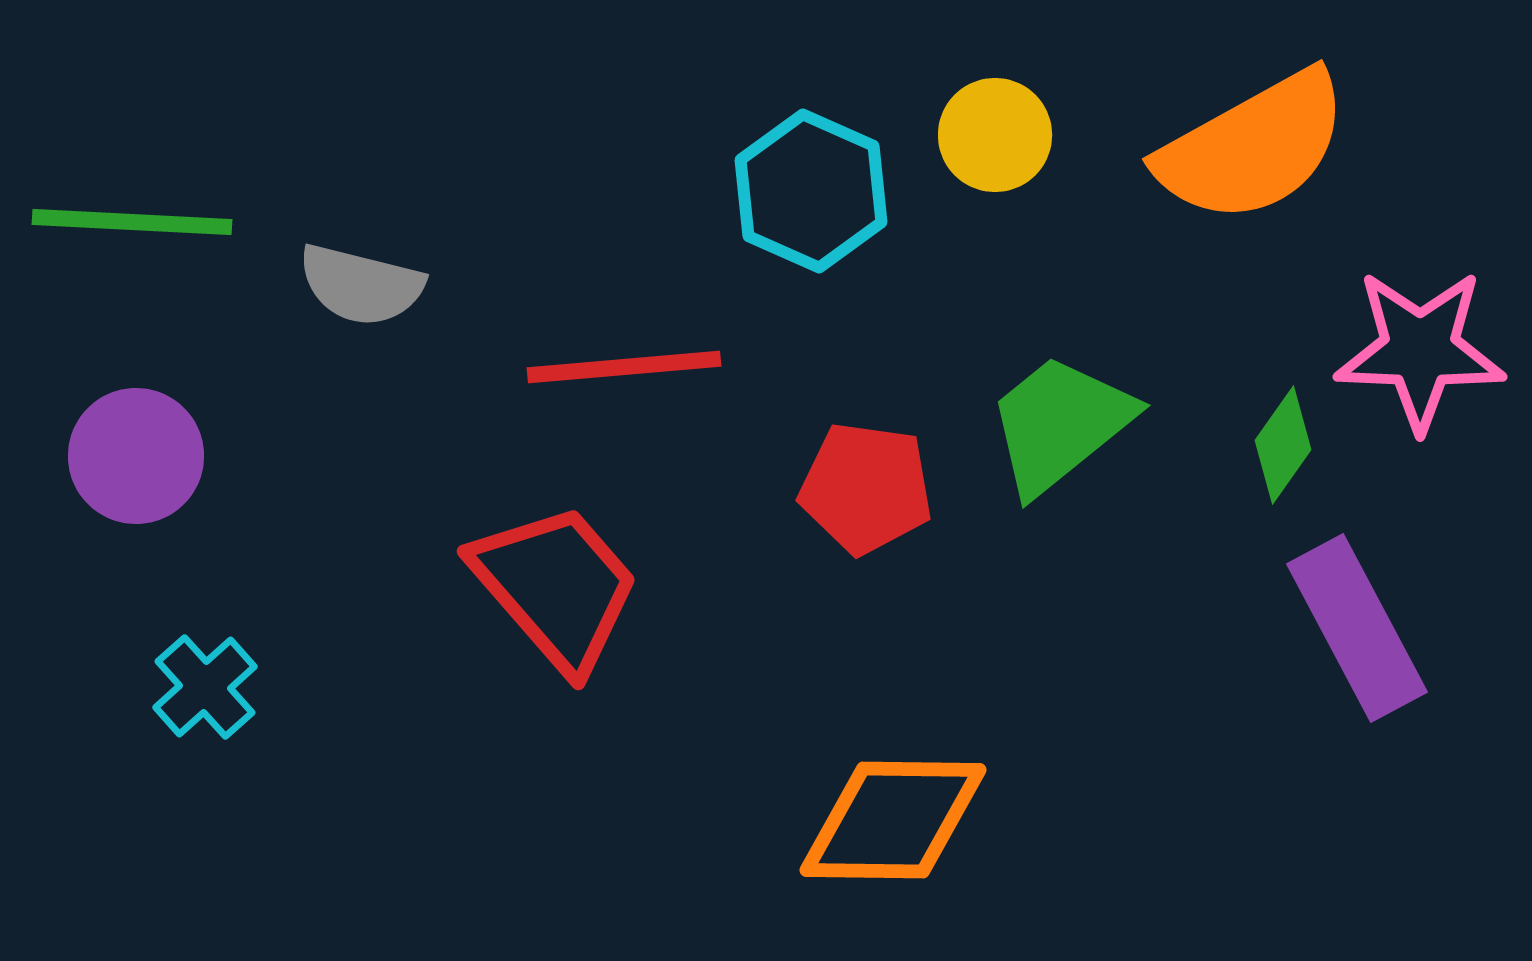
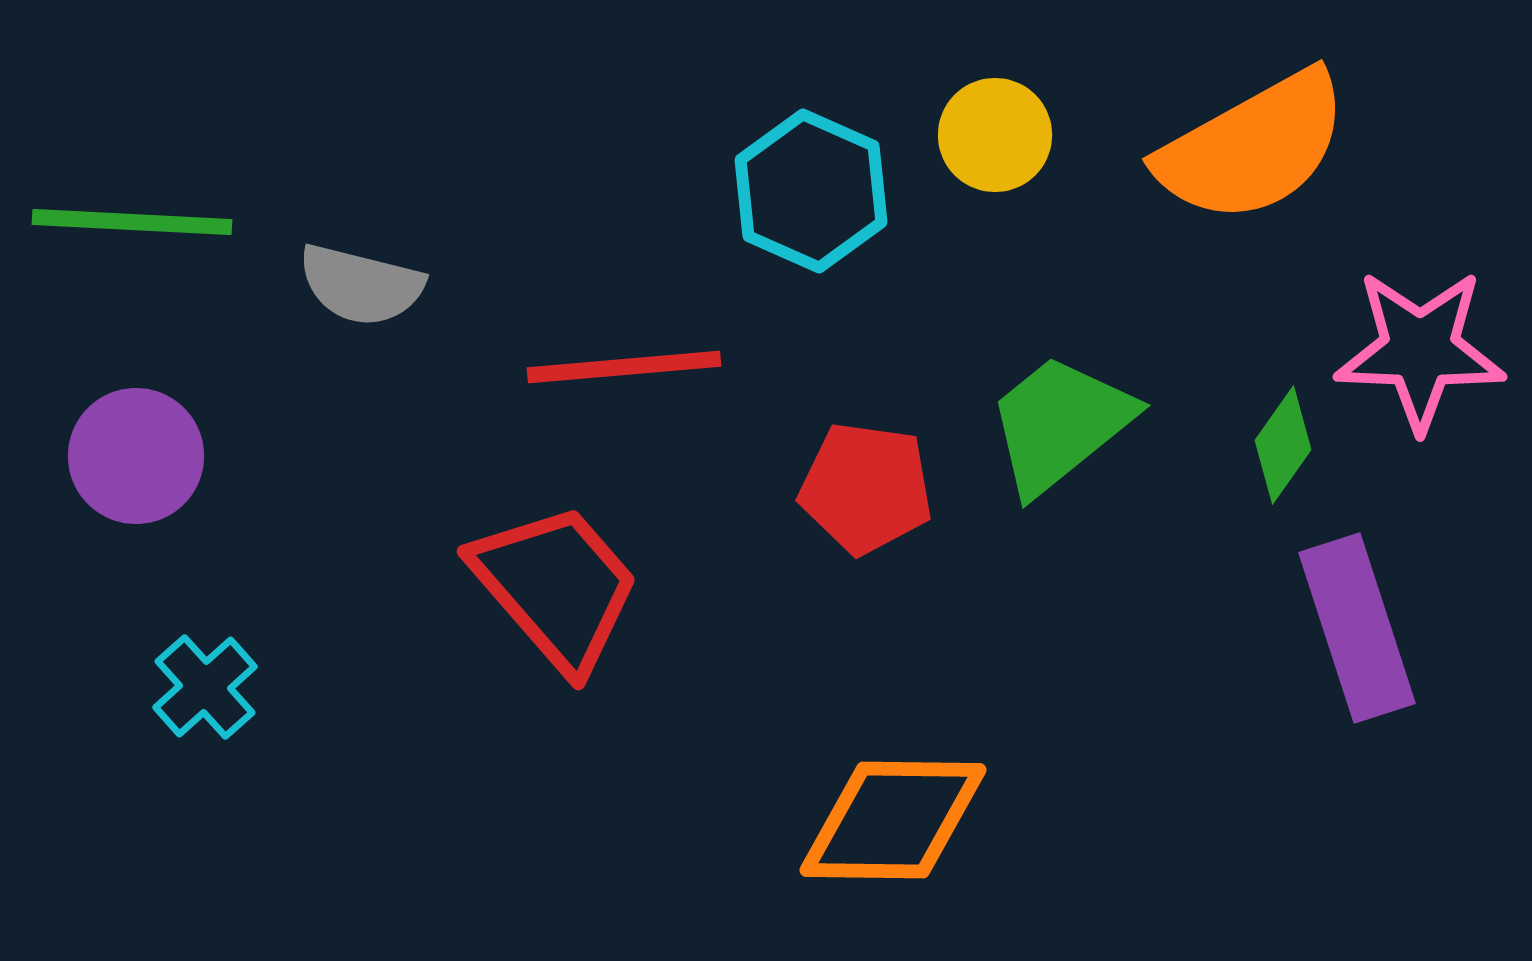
purple rectangle: rotated 10 degrees clockwise
